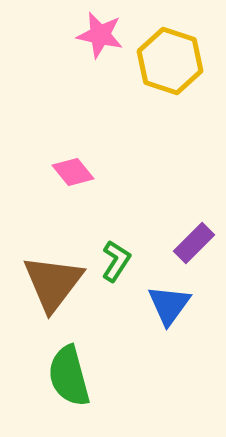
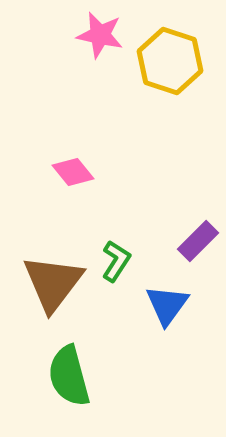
purple rectangle: moved 4 px right, 2 px up
blue triangle: moved 2 px left
